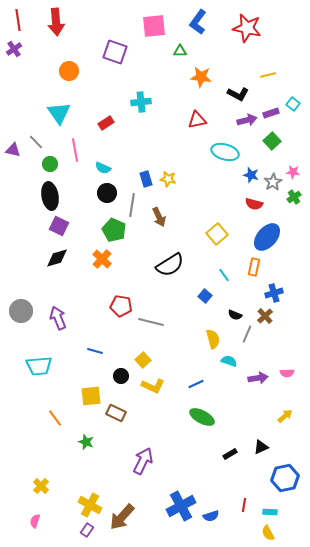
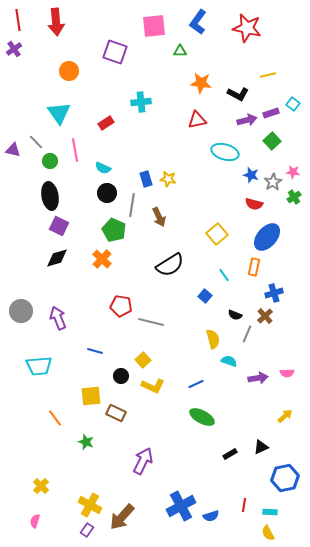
orange star at (201, 77): moved 6 px down
green circle at (50, 164): moved 3 px up
